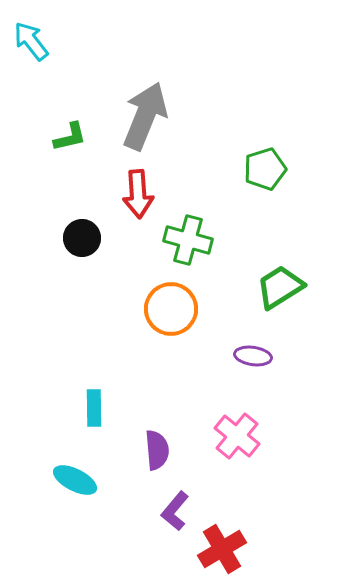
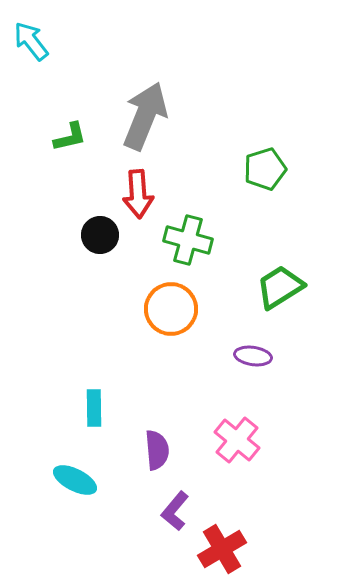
black circle: moved 18 px right, 3 px up
pink cross: moved 4 px down
